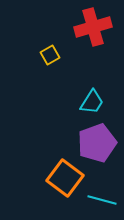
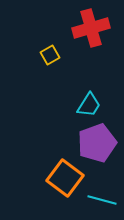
red cross: moved 2 px left, 1 px down
cyan trapezoid: moved 3 px left, 3 px down
